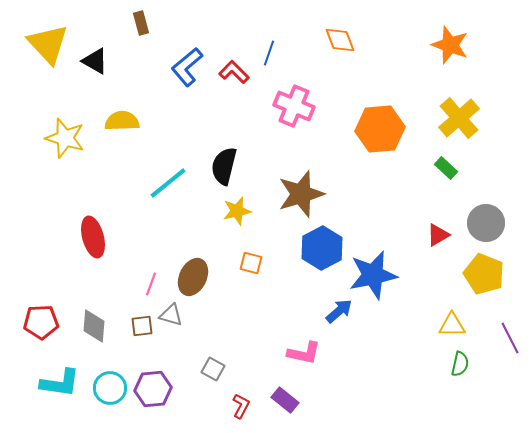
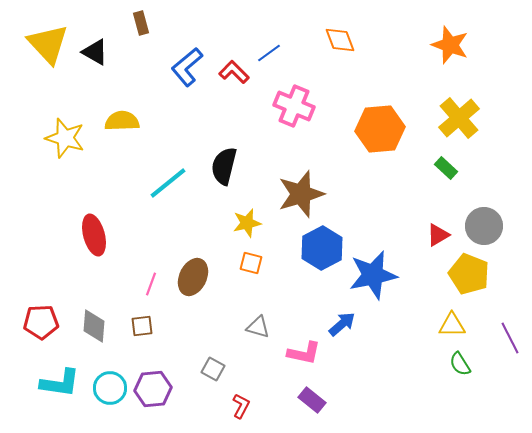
blue line at (269, 53): rotated 35 degrees clockwise
black triangle at (95, 61): moved 9 px up
yellow star at (237, 211): moved 10 px right, 12 px down
gray circle at (486, 223): moved 2 px left, 3 px down
red ellipse at (93, 237): moved 1 px right, 2 px up
yellow pentagon at (484, 274): moved 15 px left
blue arrow at (339, 311): moved 3 px right, 13 px down
gray triangle at (171, 315): moved 87 px right, 12 px down
green semicircle at (460, 364): rotated 135 degrees clockwise
purple rectangle at (285, 400): moved 27 px right
